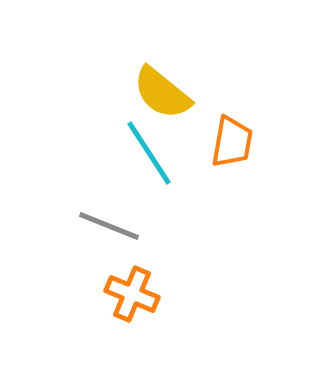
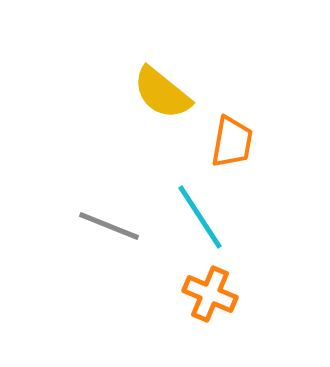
cyan line: moved 51 px right, 64 px down
orange cross: moved 78 px right
